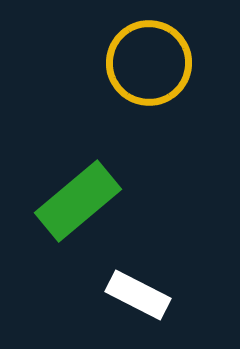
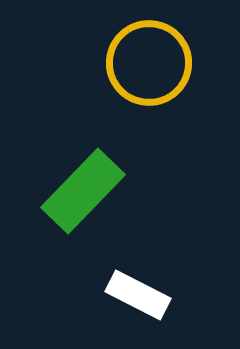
green rectangle: moved 5 px right, 10 px up; rotated 6 degrees counterclockwise
